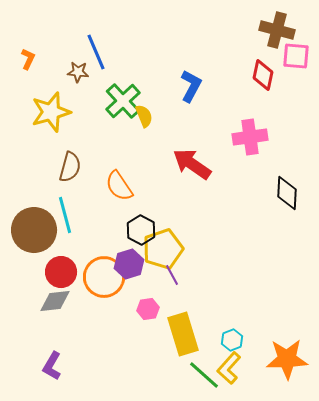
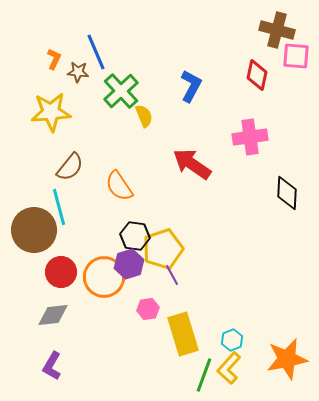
orange L-shape: moved 26 px right
red diamond: moved 6 px left
green cross: moved 2 px left, 10 px up
yellow star: rotated 12 degrees clockwise
brown semicircle: rotated 24 degrees clockwise
cyan line: moved 6 px left, 8 px up
black hexagon: moved 6 px left, 6 px down; rotated 20 degrees counterclockwise
gray diamond: moved 2 px left, 14 px down
orange star: rotated 9 degrees counterclockwise
green line: rotated 68 degrees clockwise
